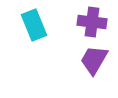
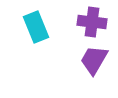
cyan rectangle: moved 2 px right, 2 px down
